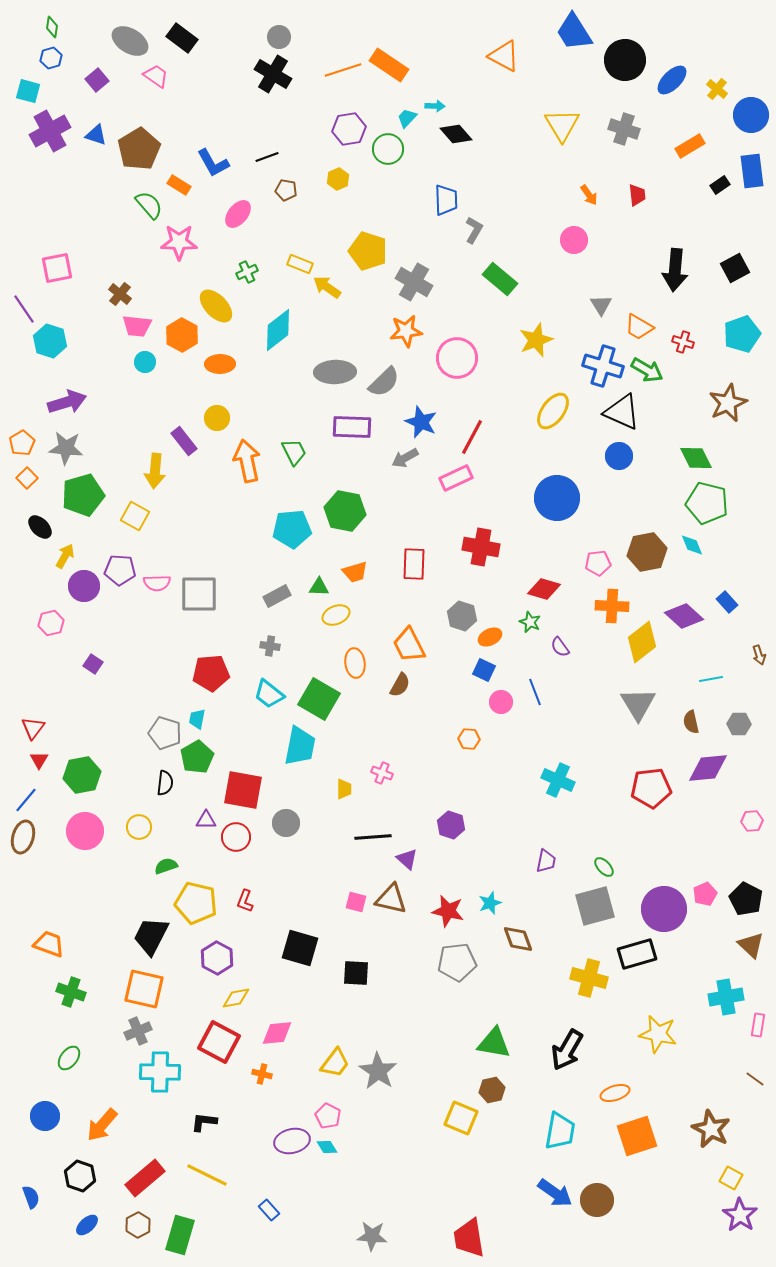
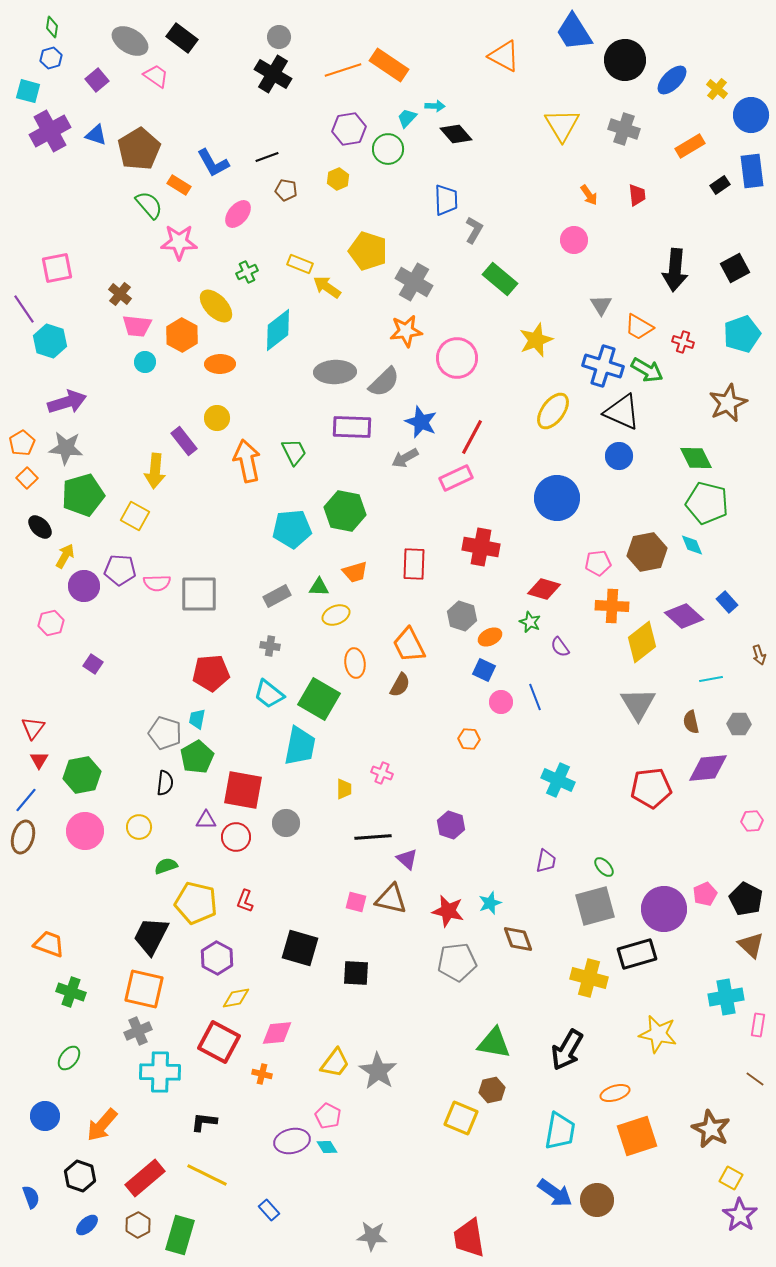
blue line at (535, 692): moved 5 px down
